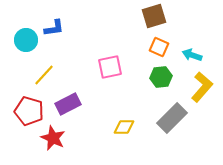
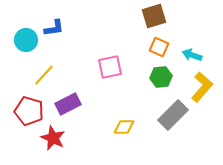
gray rectangle: moved 1 px right, 3 px up
